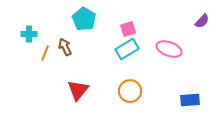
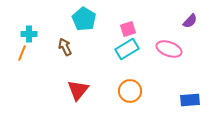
purple semicircle: moved 12 px left
orange line: moved 23 px left
